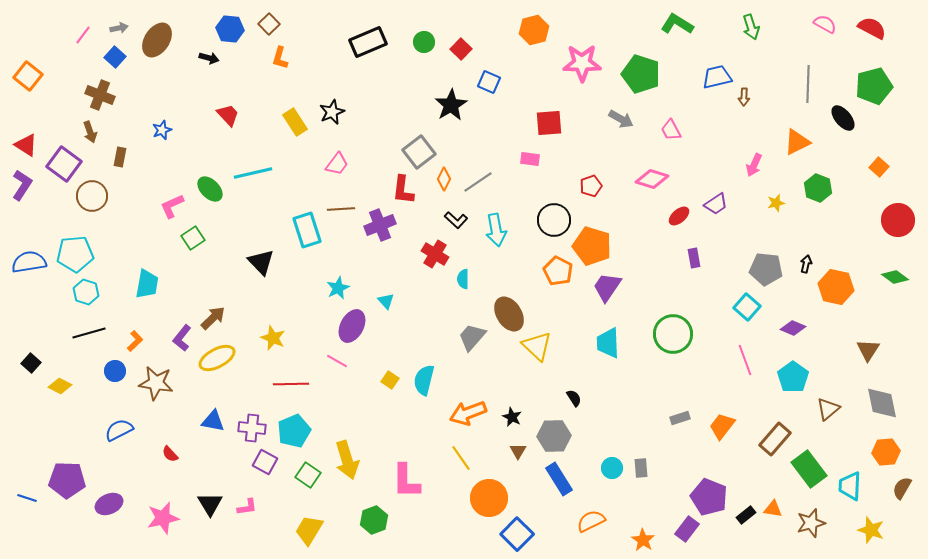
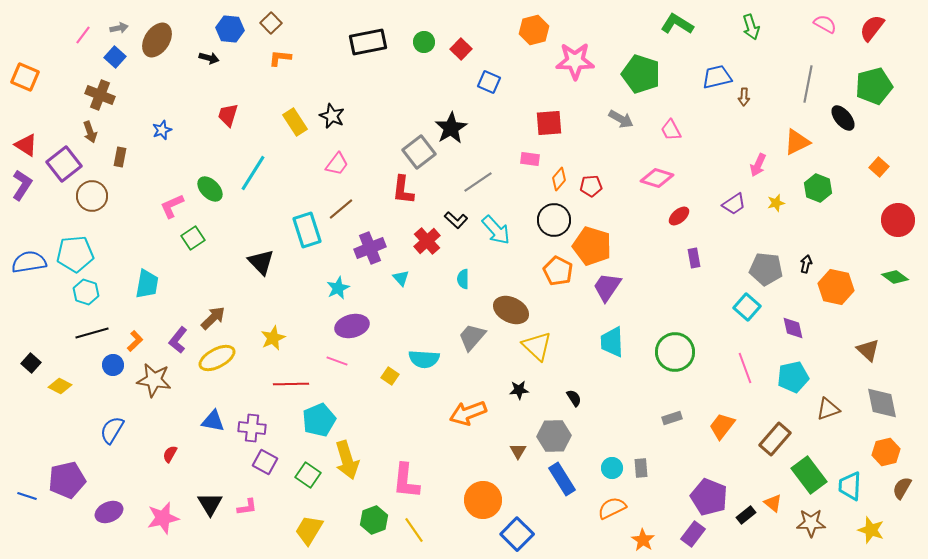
brown square at (269, 24): moved 2 px right, 1 px up
red semicircle at (872, 28): rotated 80 degrees counterclockwise
black rectangle at (368, 42): rotated 12 degrees clockwise
orange L-shape at (280, 58): rotated 80 degrees clockwise
pink star at (582, 63): moved 7 px left, 2 px up
orange square at (28, 76): moved 3 px left, 1 px down; rotated 16 degrees counterclockwise
gray line at (808, 84): rotated 9 degrees clockwise
black star at (451, 105): moved 23 px down
black star at (332, 112): moved 4 px down; rotated 25 degrees counterclockwise
red trapezoid at (228, 115): rotated 120 degrees counterclockwise
purple square at (64, 164): rotated 16 degrees clockwise
pink arrow at (754, 165): moved 4 px right
cyan line at (253, 173): rotated 45 degrees counterclockwise
orange diamond at (444, 179): moved 115 px right; rotated 15 degrees clockwise
pink diamond at (652, 179): moved 5 px right, 1 px up
red pentagon at (591, 186): rotated 15 degrees clockwise
purple trapezoid at (716, 204): moved 18 px right
brown line at (341, 209): rotated 36 degrees counterclockwise
purple cross at (380, 225): moved 10 px left, 23 px down
cyan arrow at (496, 230): rotated 32 degrees counterclockwise
red cross at (435, 254): moved 8 px left, 13 px up; rotated 16 degrees clockwise
cyan triangle at (386, 301): moved 15 px right, 23 px up
brown ellipse at (509, 314): moved 2 px right, 4 px up; rotated 32 degrees counterclockwise
purple ellipse at (352, 326): rotated 48 degrees clockwise
purple diamond at (793, 328): rotated 55 degrees clockwise
black line at (89, 333): moved 3 px right
green circle at (673, 334): moved 2 px right, 18 px down
purple L-shape at (182, 338): moved 4 px left, 2 px down
yellow star at (273, 338): rotated 25 degrees clockwise
cyan trapezoid at (608, 343): moved 4 px right, 1 px up
brown triangle at (868, 350): rotated 20 degrees counterclockwise
pink line at (745, 360): moved 8 px down
pink line at (337, 361): rotated 10 degrees counterclockwise
blue circle at (115, 371): moved 2 px left, 6 px up
cyan pentagon at (793, 377): rotated 24 degrees clockwise
yellow square at (390, 380): moved 4 px up
cyan semicircle at (424, 380): moved 21 px up; rotated 100 degrees counterclockwise
brown star at (156, 383): moved 2 px left, 3 px up
brown triangle at (828, 409): rotated 20 degrees clockwise
black star at (512, 417): moved 7 px right, 27 px up; rotated 30 degrees counterclockwise
gray rectangle at (680, 418): moved 8 px left
blue semicircle at (119, 430): moved 7 px left; rotated 32 degrees counterclockwise
cyan pentagon at (294, 431): moved 25 px right, 11 px up
orange hexagon at (886, 452): rotated 8 degrees counterclockwise
red semicircle at (170, 454): rotated 72 degrees clockwise
yellow line at (461, 458): moved 47 px left, 72 px down
green rectangle at (809, 469): moved 6 px down
blue rectangle at (559, 479): moved 3 px right
purple pentagon at (67, 480): rotated 15 degrees counterclockwise
pink L-shape at (406, 481): rotated 6 degrees clockwise
blue line at (27, 498): moved 2 px up
orange circle at (489, 498): moved 6 px left, 2 px down
purple ellipse at (109, 504): moved 8 px down
orange triangle at (773, 509): moved 6 px up; rotated 30 degrees clockwise
orange semicircle at (591, 521): moved 21 px right, 13 px up
brown star at (811, 523): rotated 16 degrees clockwise
purple rectangle at (687, 529): moved 6 px right, 5 px down
